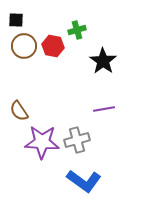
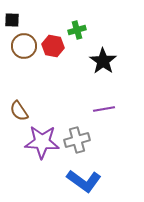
black square: moved 4 px left
